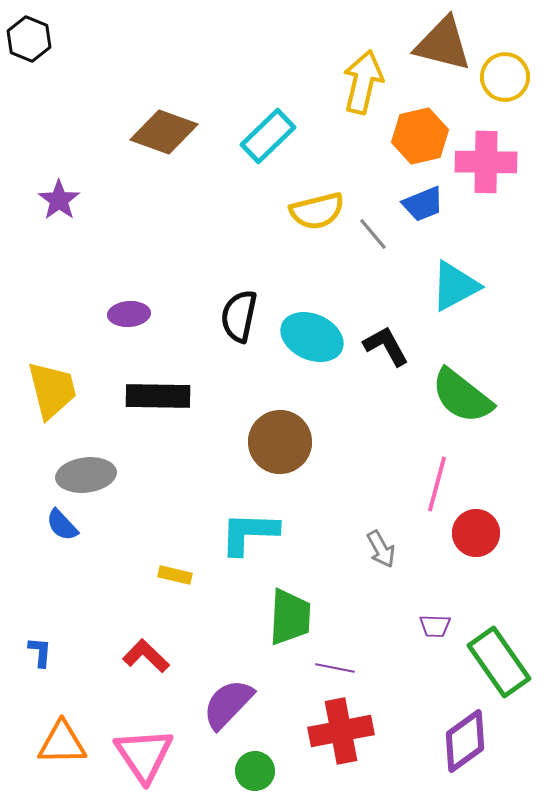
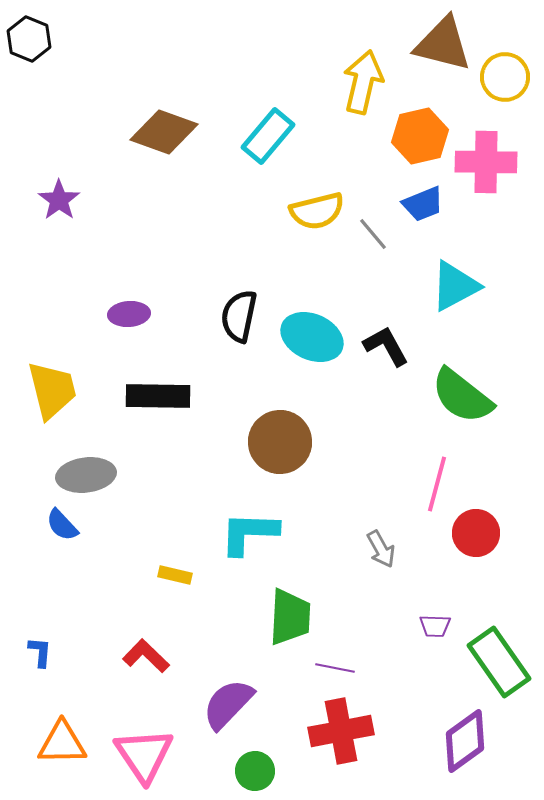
cyan rectangle: rotated 6 degrees counterclockwise
